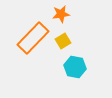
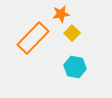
yellow square: moved 9 px right, 8 px up; rotated 14 degrees counterclockwise
